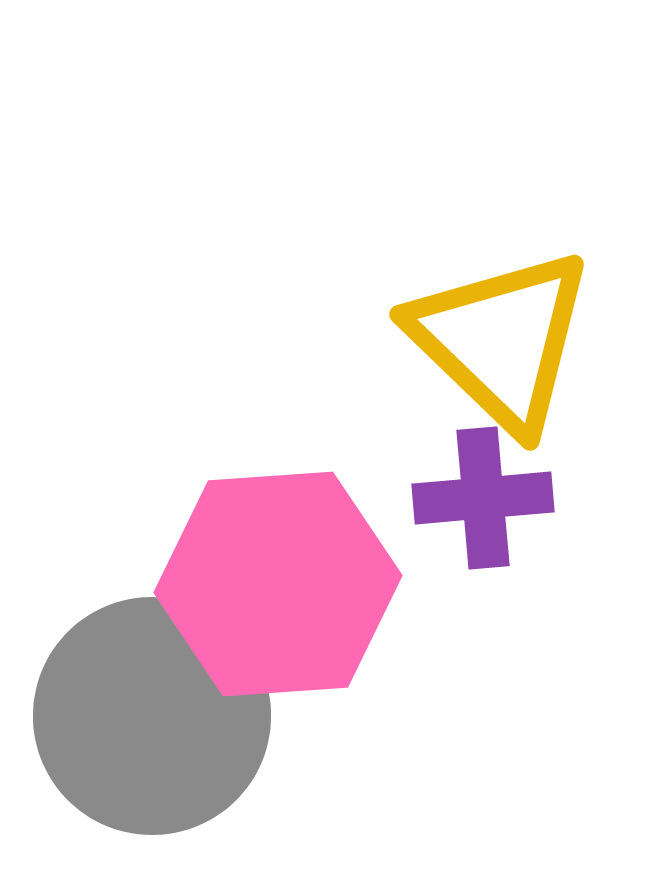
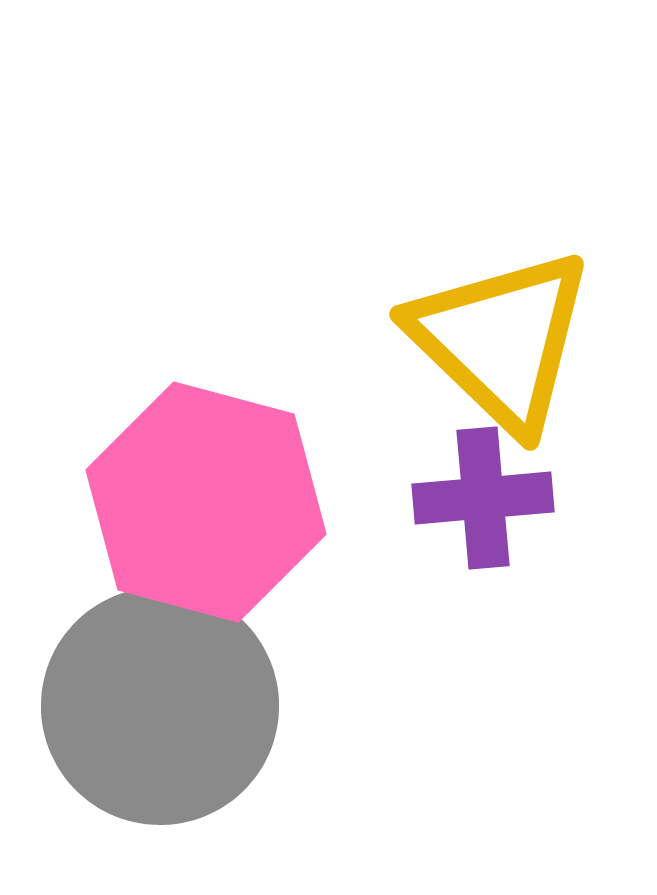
pink hexagon: moved 72 px left, 82 px up; rotated 19 degrees clockwise
gray circle: moved 8 px right, 10 px up
